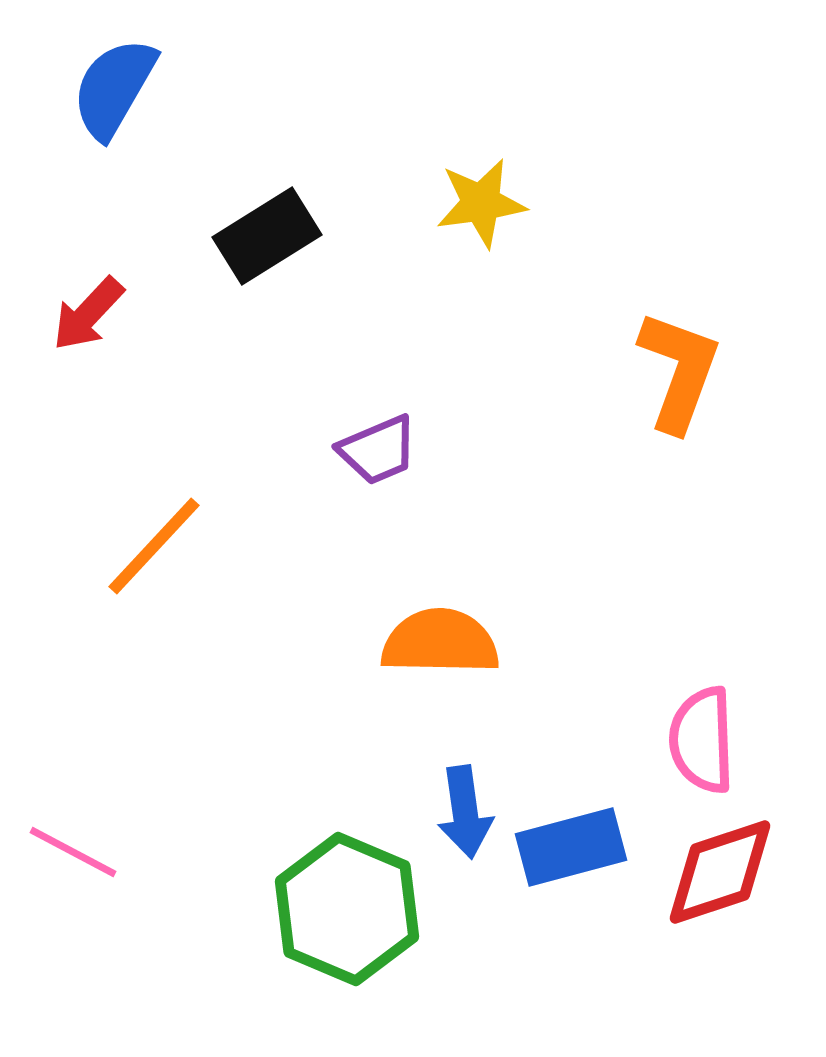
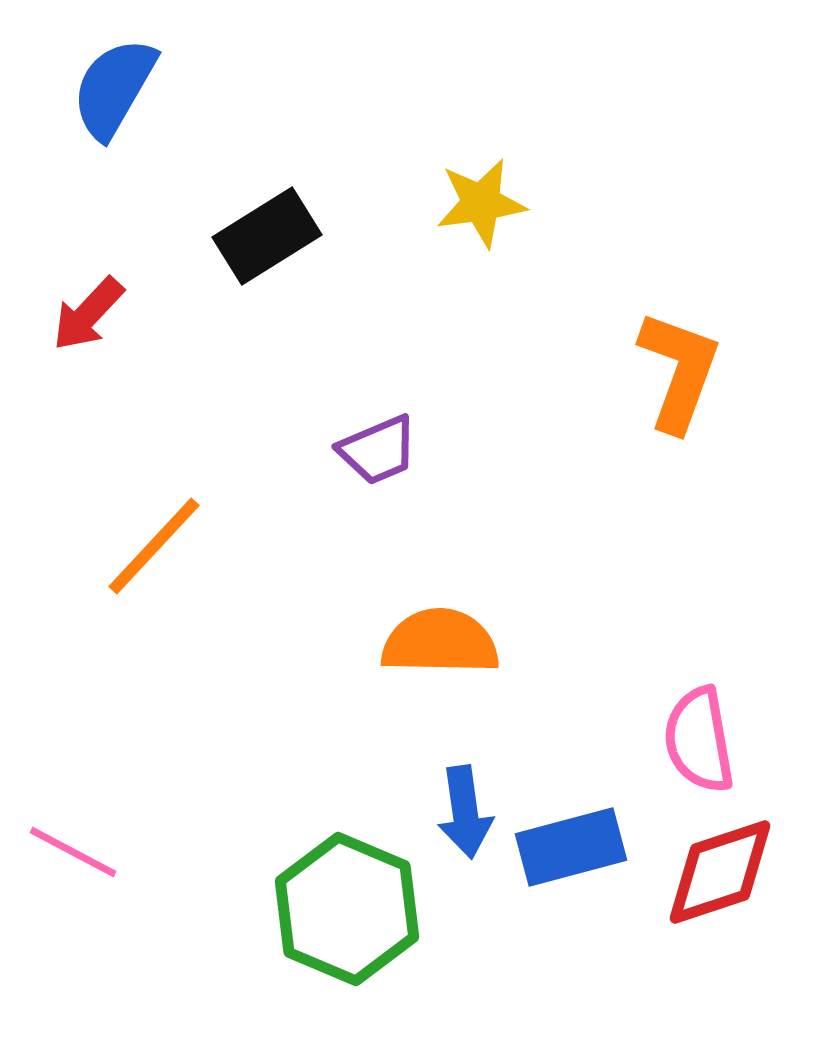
pink semicircle: moved 3 px left; rotated 8 degrees counterclockwise
